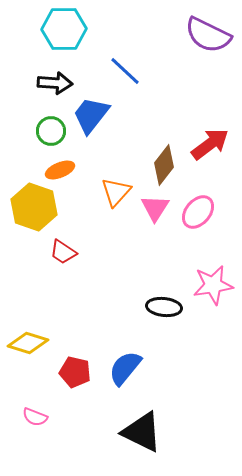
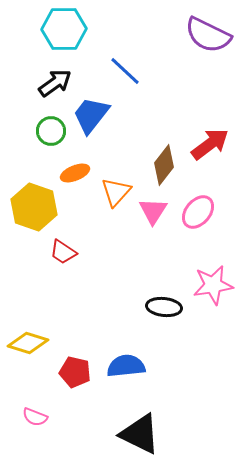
black arrow: rotated 40 degrees counterclockwise
orange ellipse: moved 15 px right, 3 px down
pink triangle: moved 2 px left, 3 px down
blue semicircle: moved 1 px right, 2 px up; rotated 45 degrees clockwise
black triangle: moved 2 px left, 2 px down
